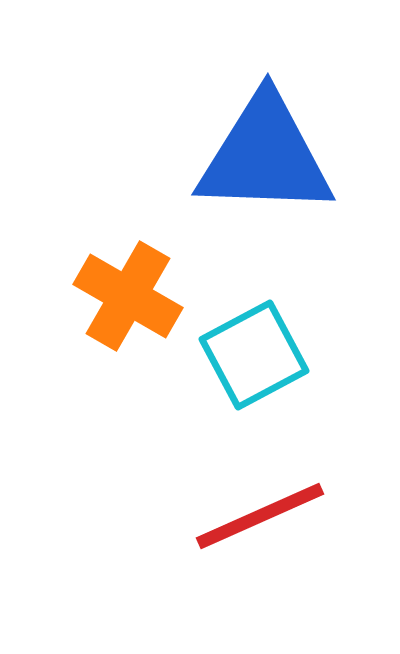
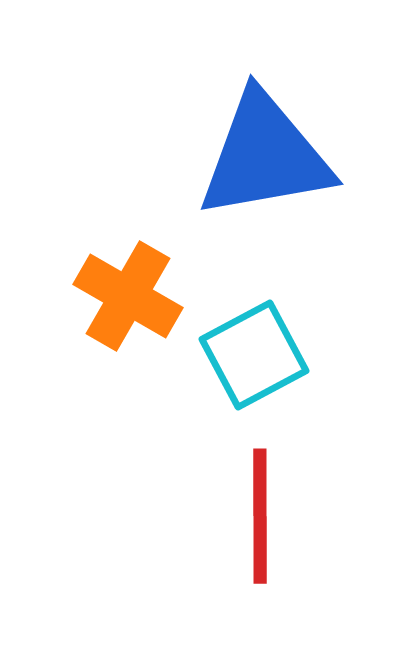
blue triangle: rotated 12 degrees counterclockwise
red line: rotated 66 degrees counterclockwise
